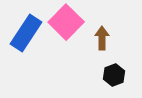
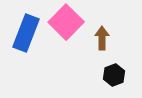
blue rectangle: rotated 12 degrees counterclockwise
